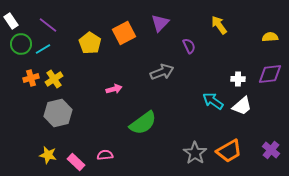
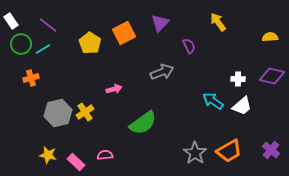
yellow arrow: moved 1 px left, 3 px up
purple diamond: moved 2 px right, 2 px down; rotated 20 degrees clockwise
yellow cross: moved 31 px right, 33 px down
